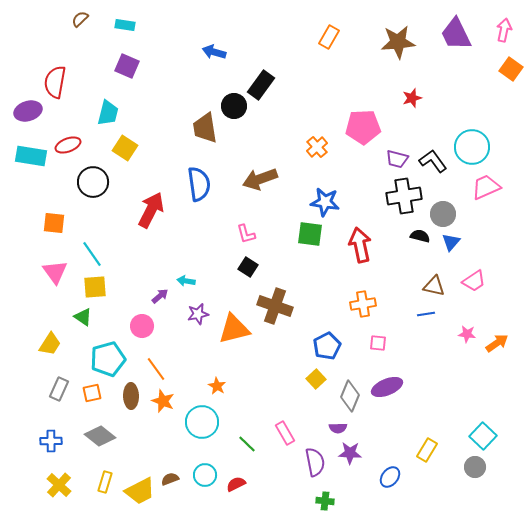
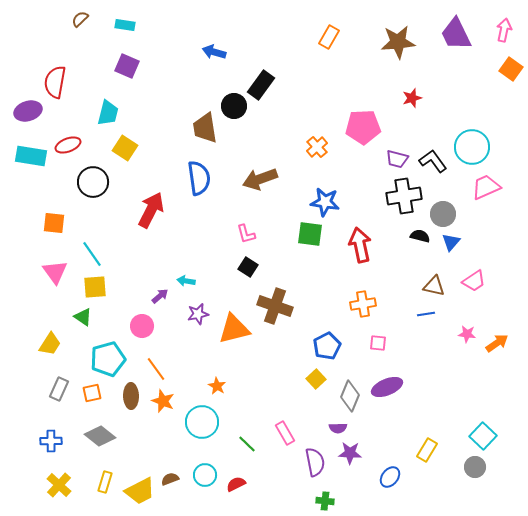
blue semicircle at (199, 184): moved 6 px up
